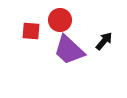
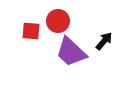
red circle: moved 2 px left, 1 px down
purple trapezoid: moved 2 px right, 2 px down
